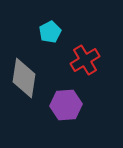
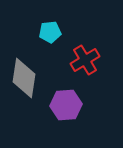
cyan pentagon: rotated 20 degrees clockwise
